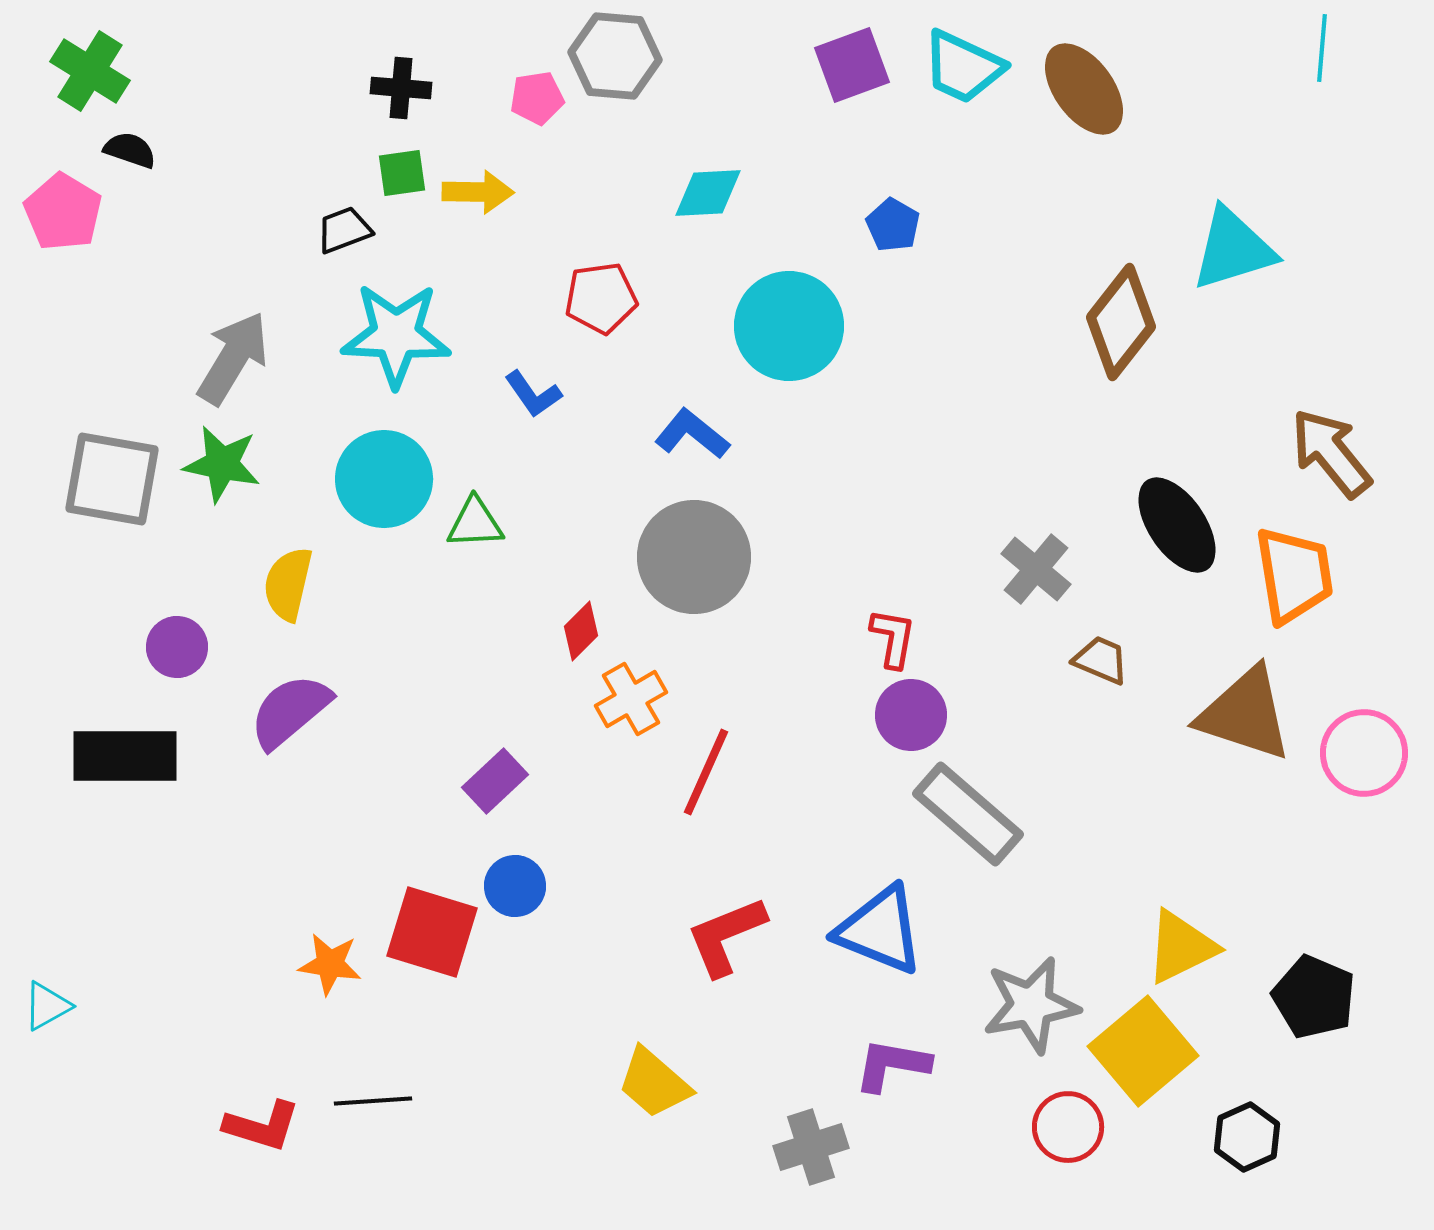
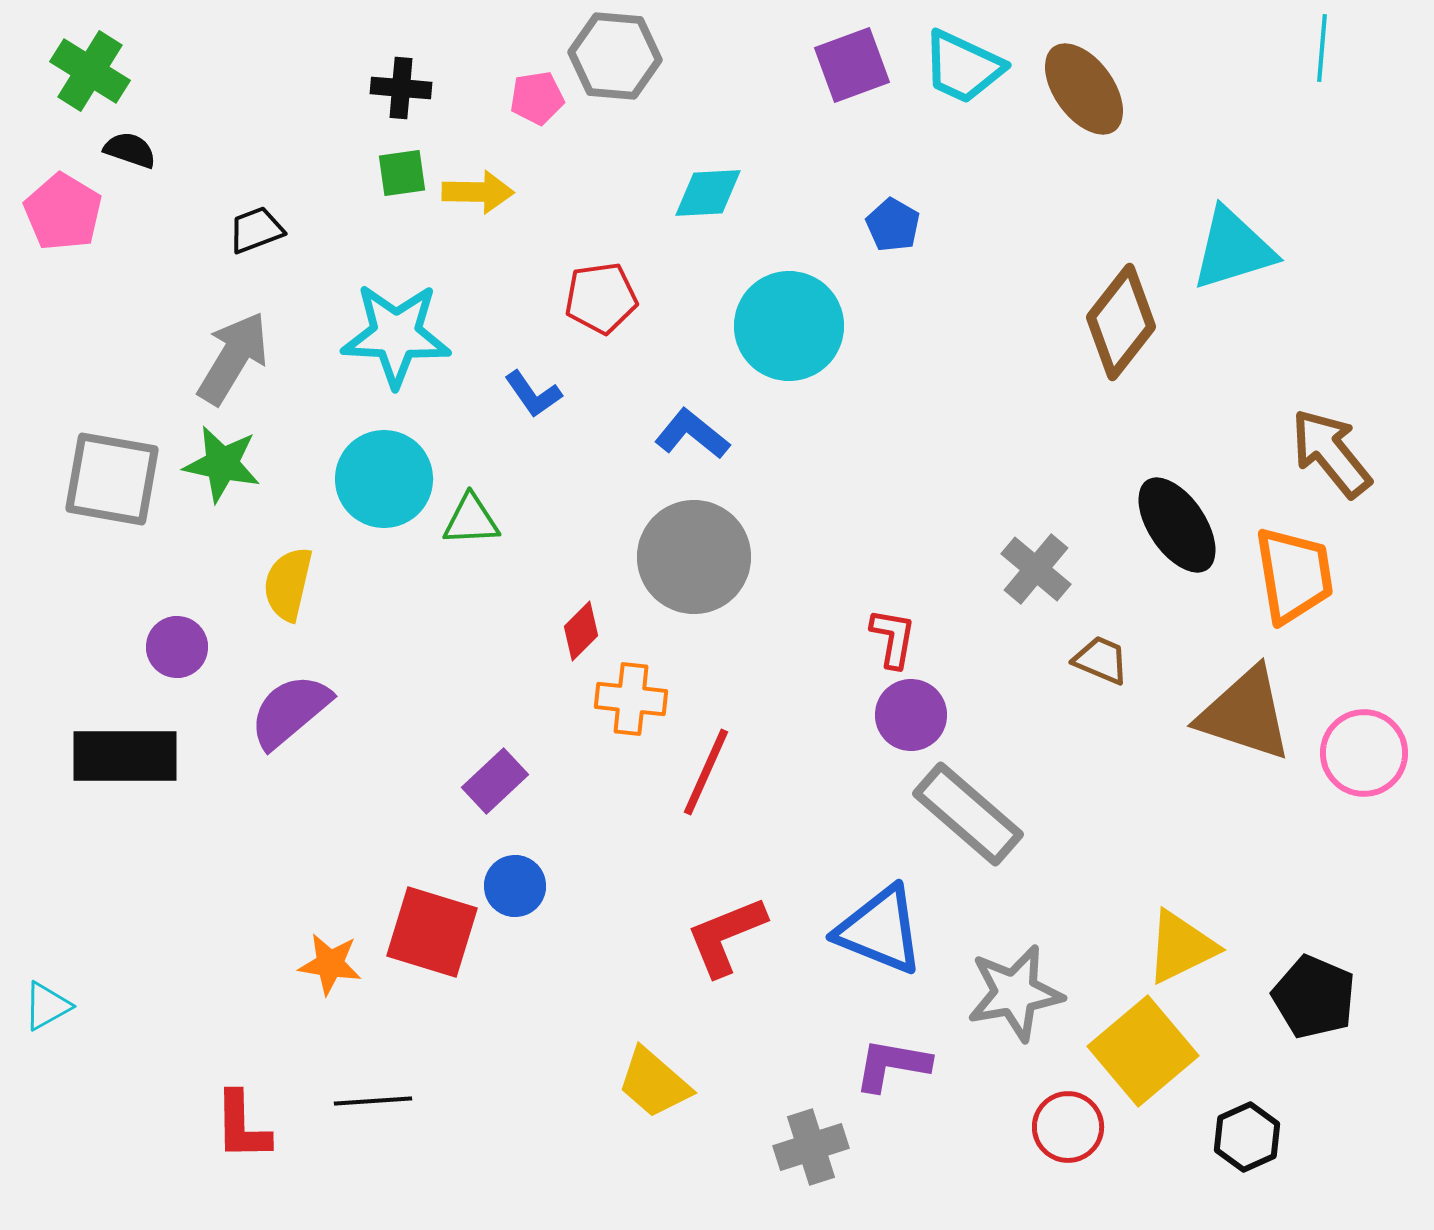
black trapezoid at (344, 230): moved 88 px left
green triangle at (475, 523): moved 4 px left, 3 px up
orange cross at (631, 699): rotated 36 degrees clockwise
gray star at (1031, 1005): moved 16 px left, 12 px up
red L-shape at (262, 1126): moved 20 px left; rotated 72 degrees clockwise
